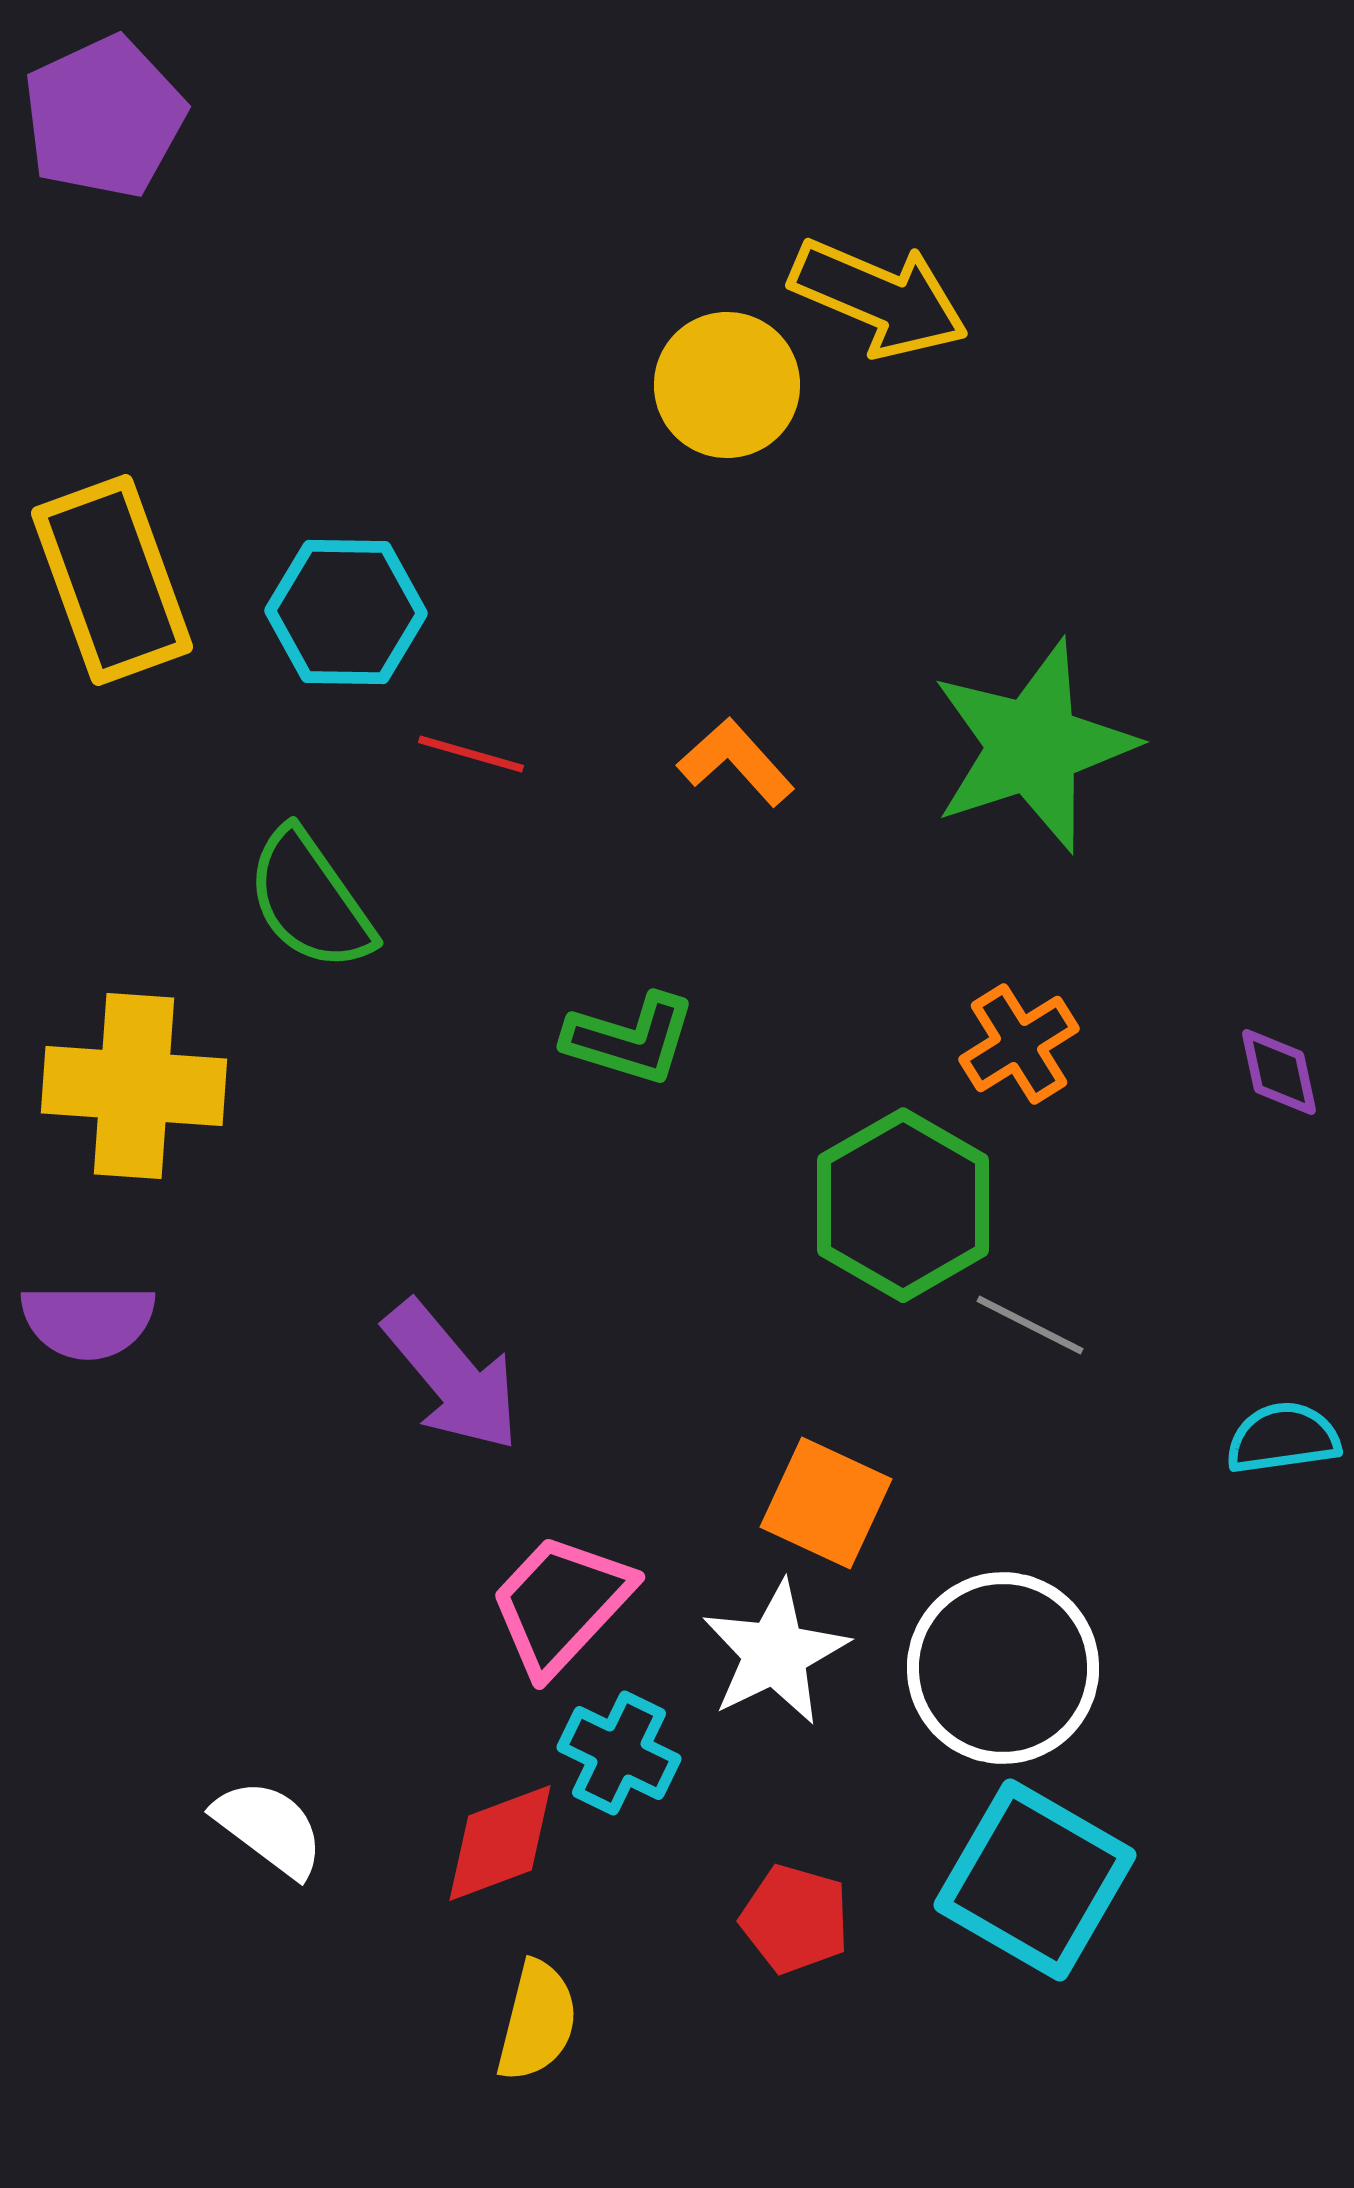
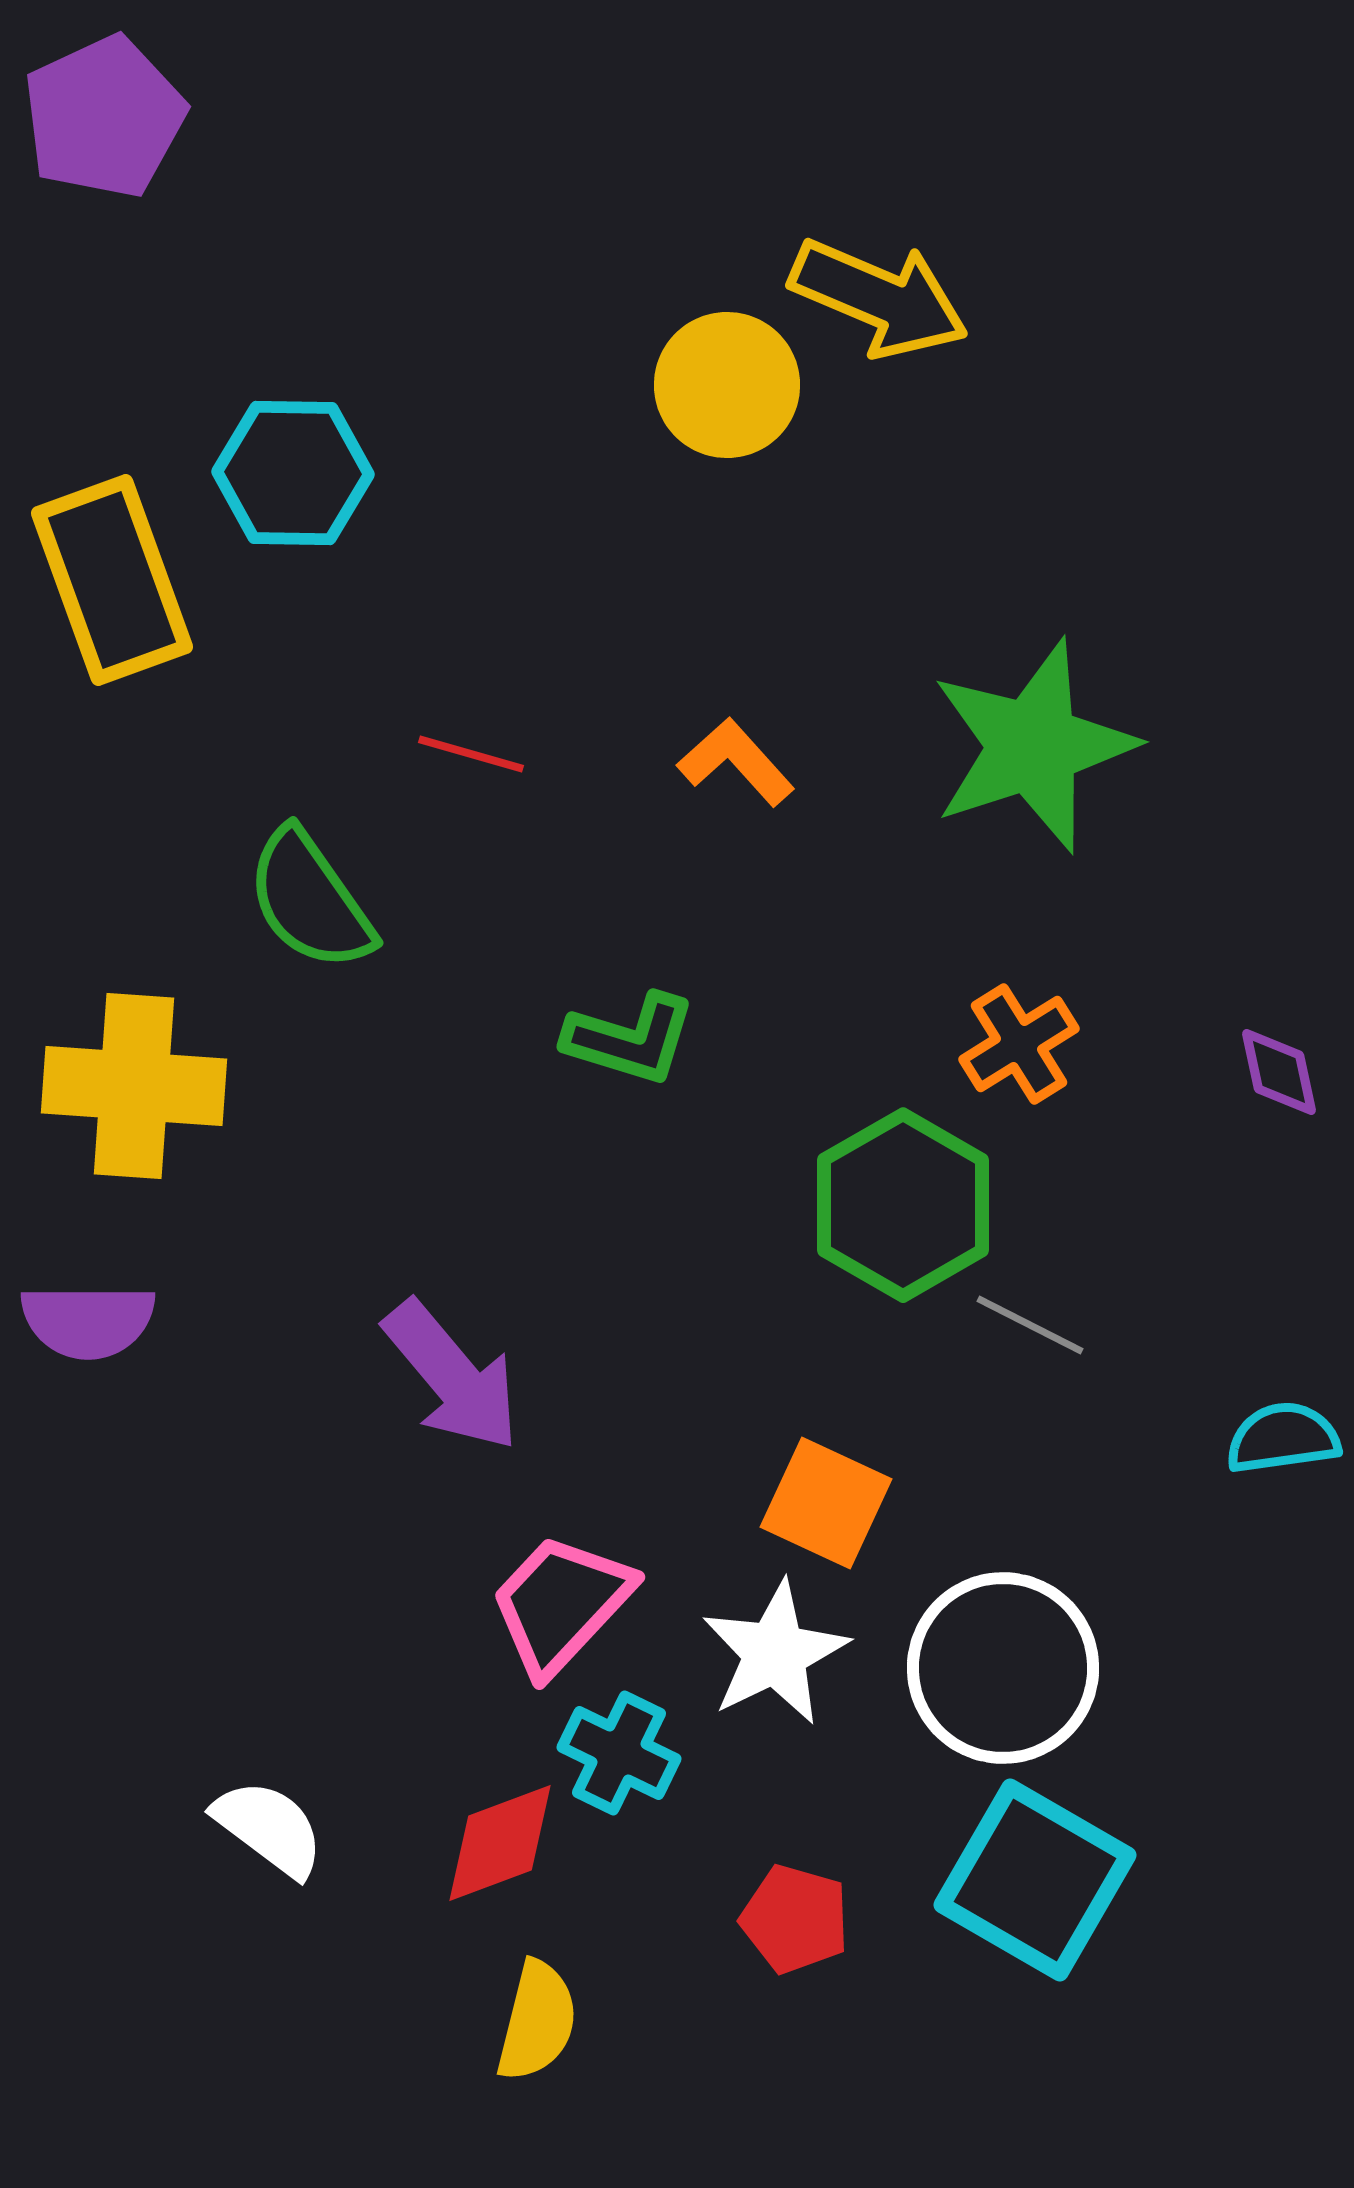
cyan hexagon: moved 53 px left, 139 px up
